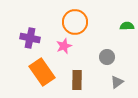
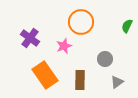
orange circle: moved 6 px right
green semicircle: rotated 64 degrees counterclockwise
purple cross: rotated 24 degrees clockwise
gray circle: moved 2 px left, 2 px down
orange rectangle: moved 3 px right, 3 px down
brown rectangle: moved 3 px right
